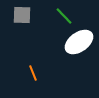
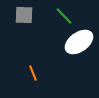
gray square: moved 2 px right
